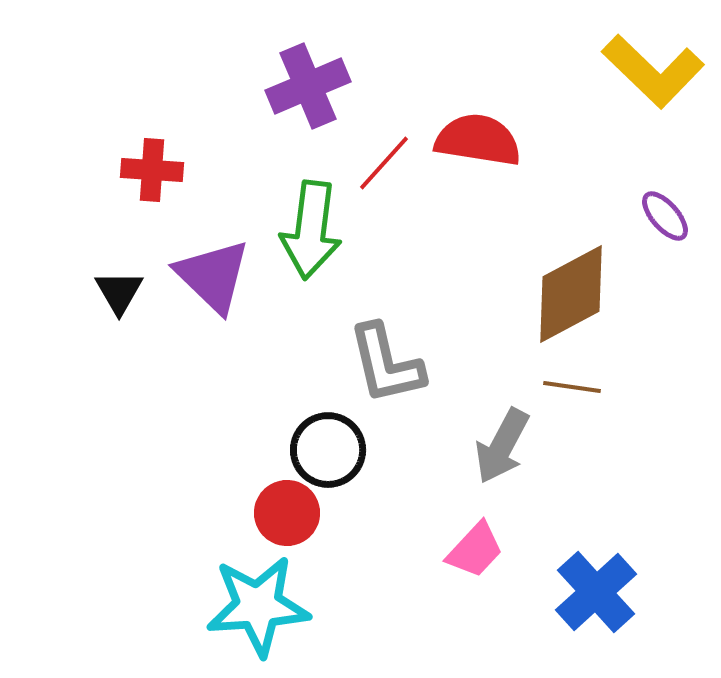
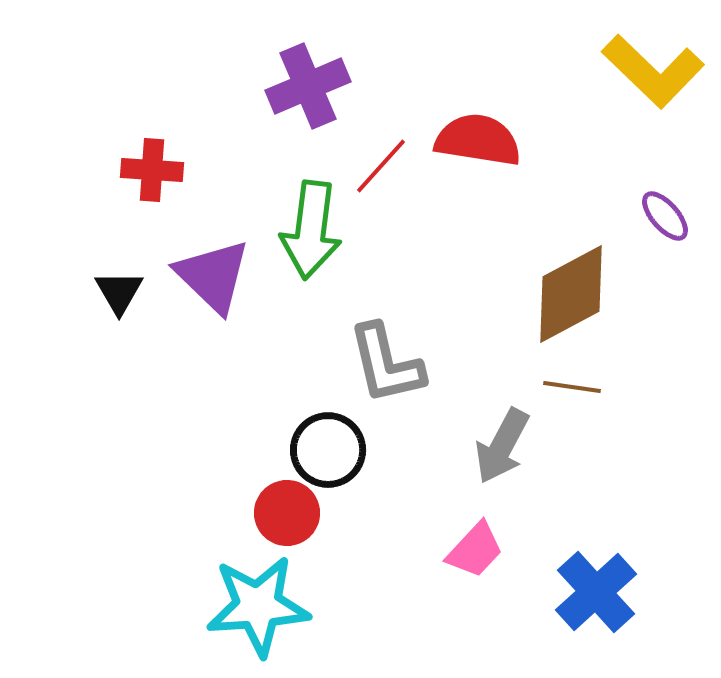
red line: moved 3 px left, 3 px down
